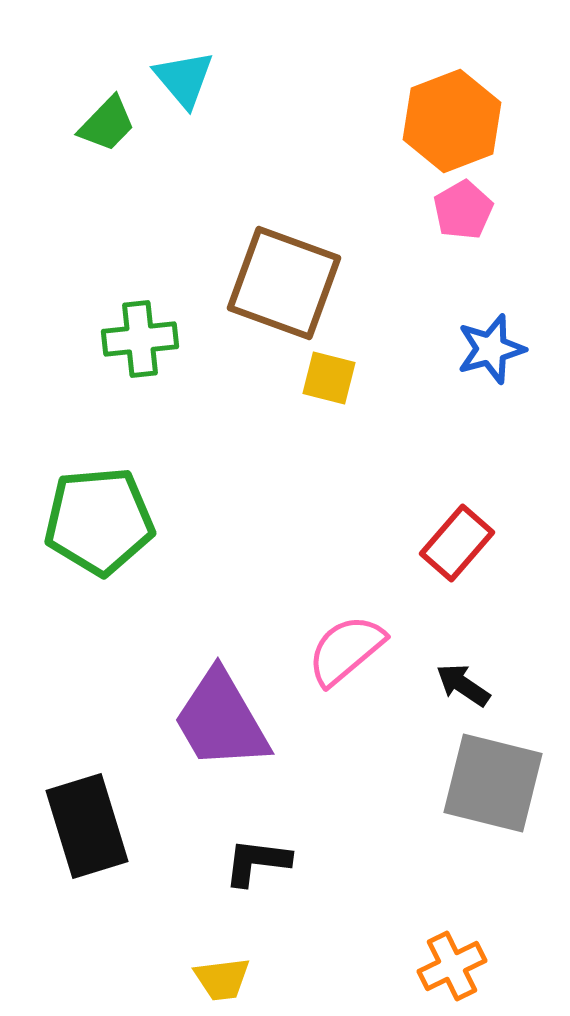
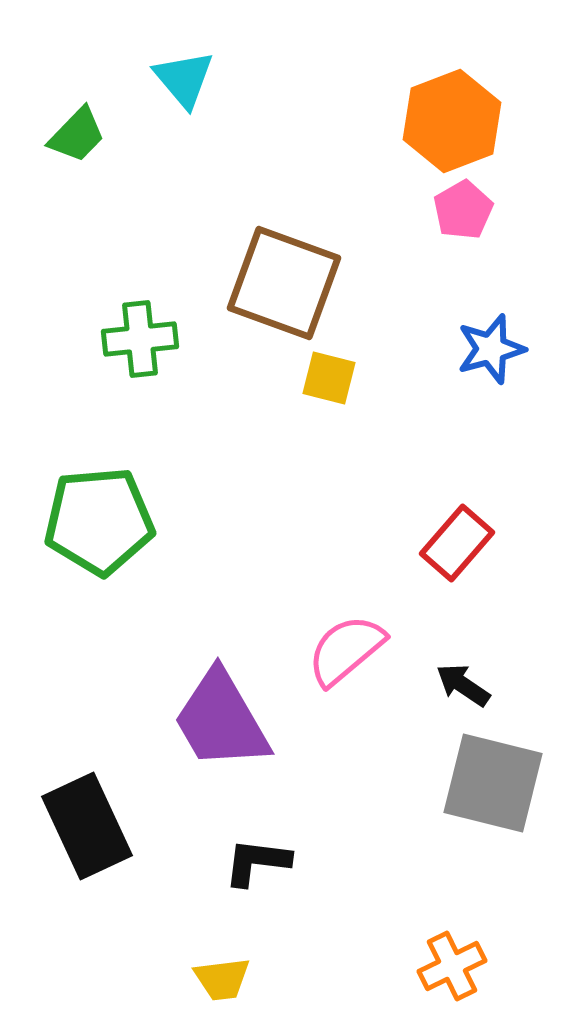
green trapezoid: moved 30 px left, 11 px down
black rectangle: rotated 8 degrees counterclockwise
